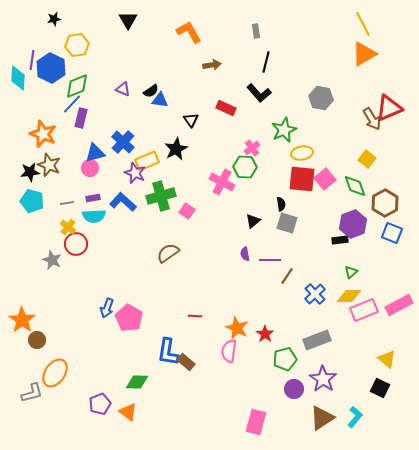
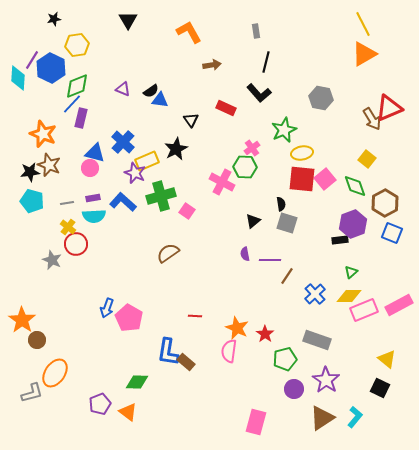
purple line at (32, 60): rotated 24 degrees clockwise
blue triangle at (95, 153): rotated 30 degrees clockwise
gray rectangle at (317, 340): rotated 40 degrees clockwise
purple star at (323, 379): moved 3 px right, 1 px down
